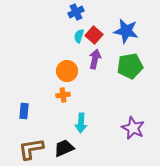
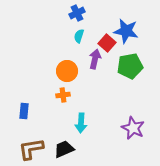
blue cross: moved 1 px right, 1 px down
red square: moved 13 px right, 8 px down
black trapezoid: moved 1 px down
